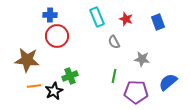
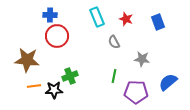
black star: moved 1 px up; rotated 24 degrees clockwise
